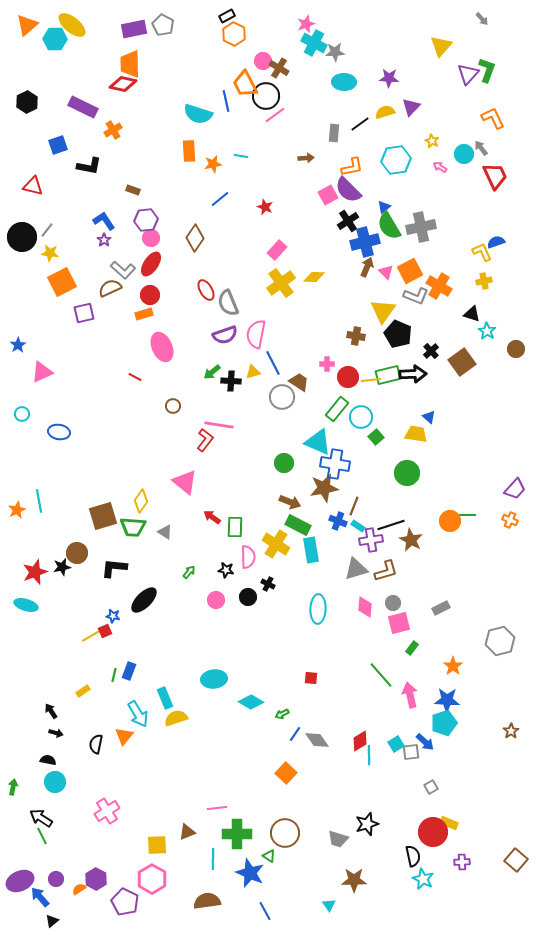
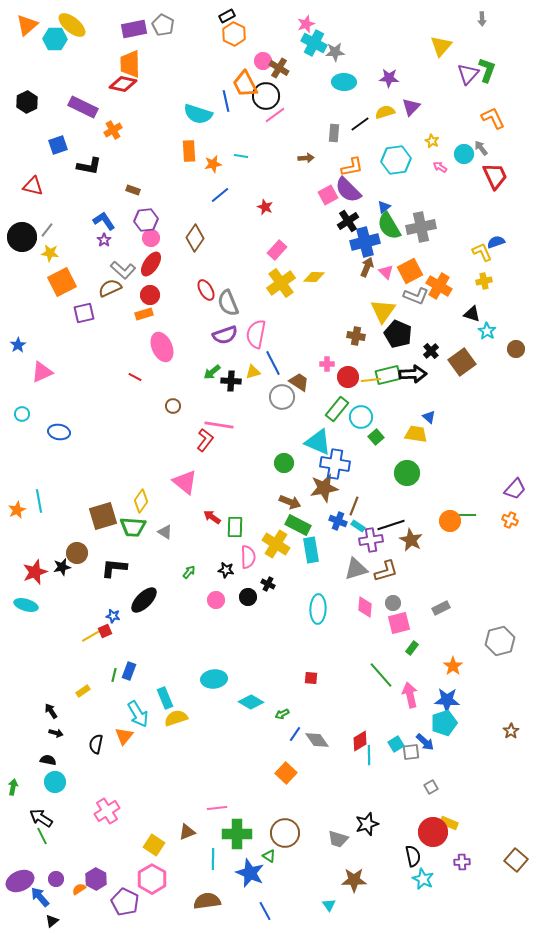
gray arrow at (482, 19): rotated 40 degrees clockwise
blue line at (220, 199): moved 4 px up
yellow square at (157, 845): moved 3 px left; rotated 35 degrees clockwise
